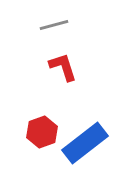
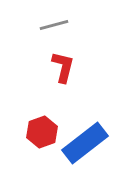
red L-shape: rotated 32 degrees clockwise
